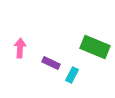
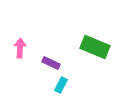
cyan rectangle: moved 11 px left, 10 px down
